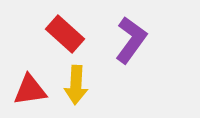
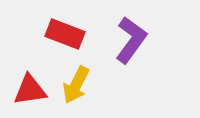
red rectangle: rotated 21 degrees counterclockwise
yellow arrow: rotated 24 degrees clockwise
